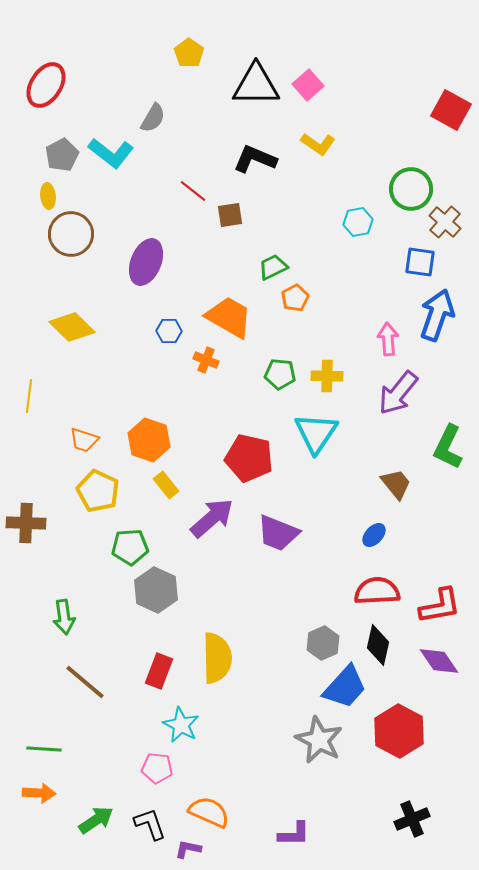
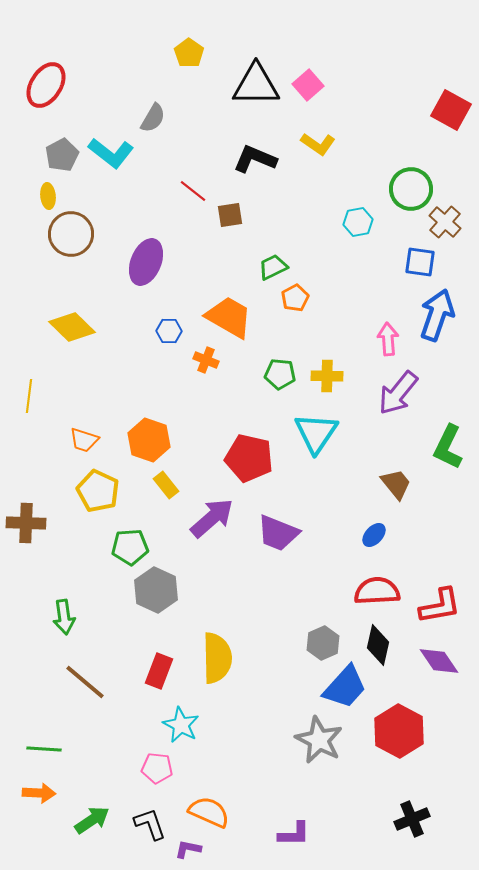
green arrow at (96, 820): moved 4 px left
